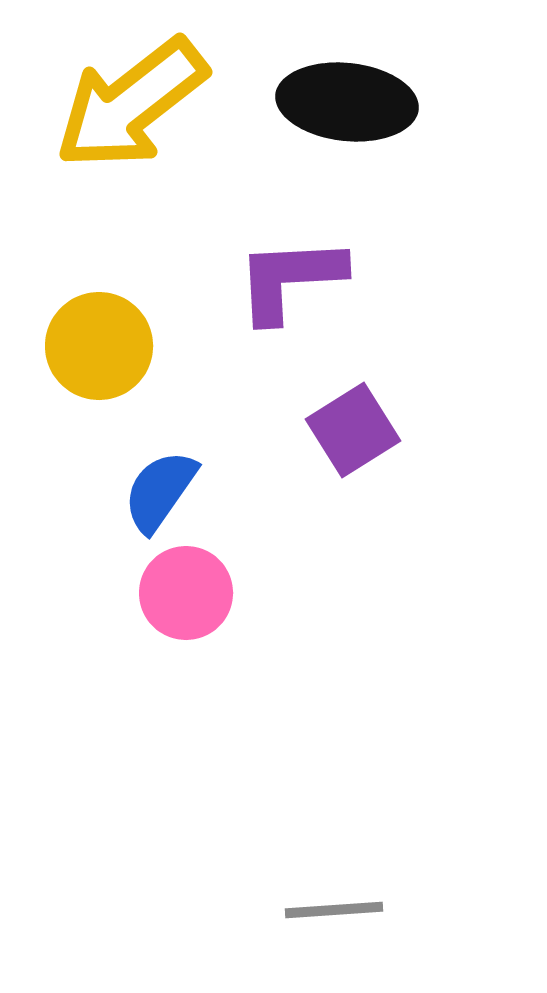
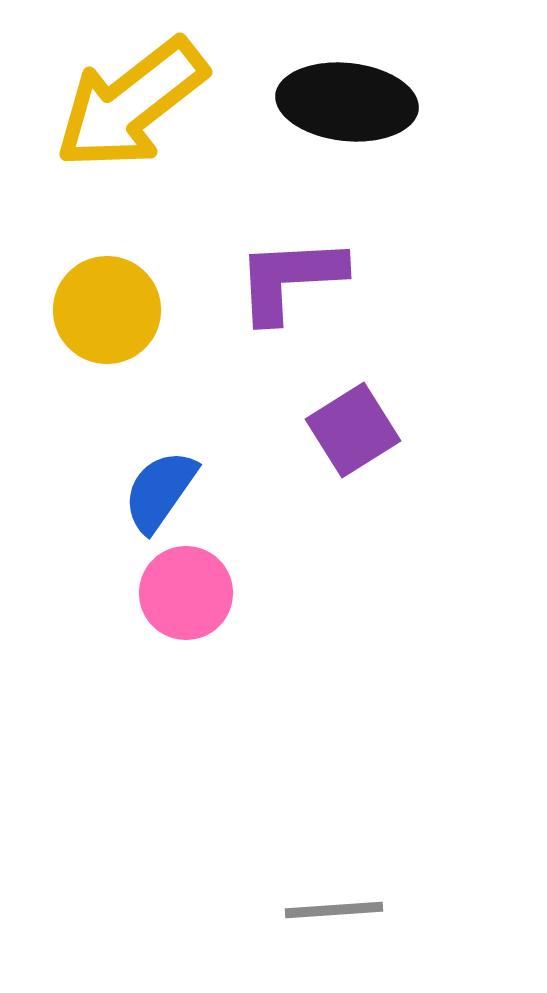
yellow circle: moved 8 px right, 36 px up
